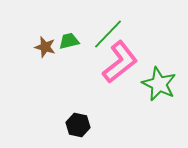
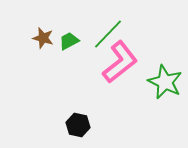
green trapezoid: rotated 15 degrees counterclockwise
brown star: moved 2 px left, 9 px up
green star: moved 6 px right, 2 px up
